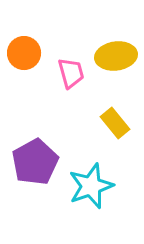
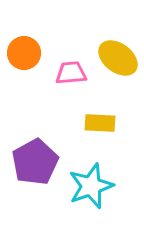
yellow ellipse: moved 2 px right, 2 px down; rotated 45 degrees clockwise
pink trapezoid: rotated 80 degrees counterclockwise
yellow rectangle: moved 15 px left; rotated 48 degrees counterclockwise
